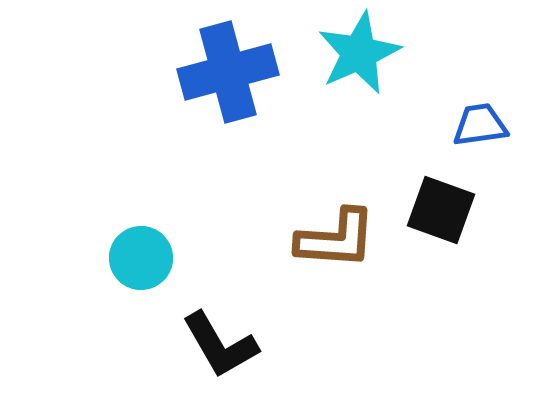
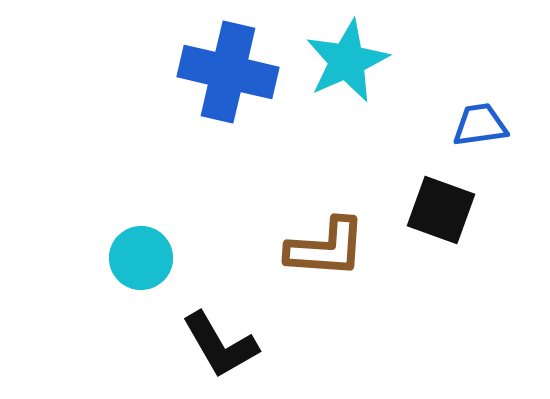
cyan star: moved 12 px left, 8 px down
blue cross: rotated 28 degrees clockwise
brown L-shape: moved 10 px left, 9 px down
